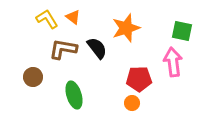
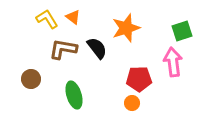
green square: rotated 30 degrees counterclockwise
brown circle: moved 2 px left, 2 px down
